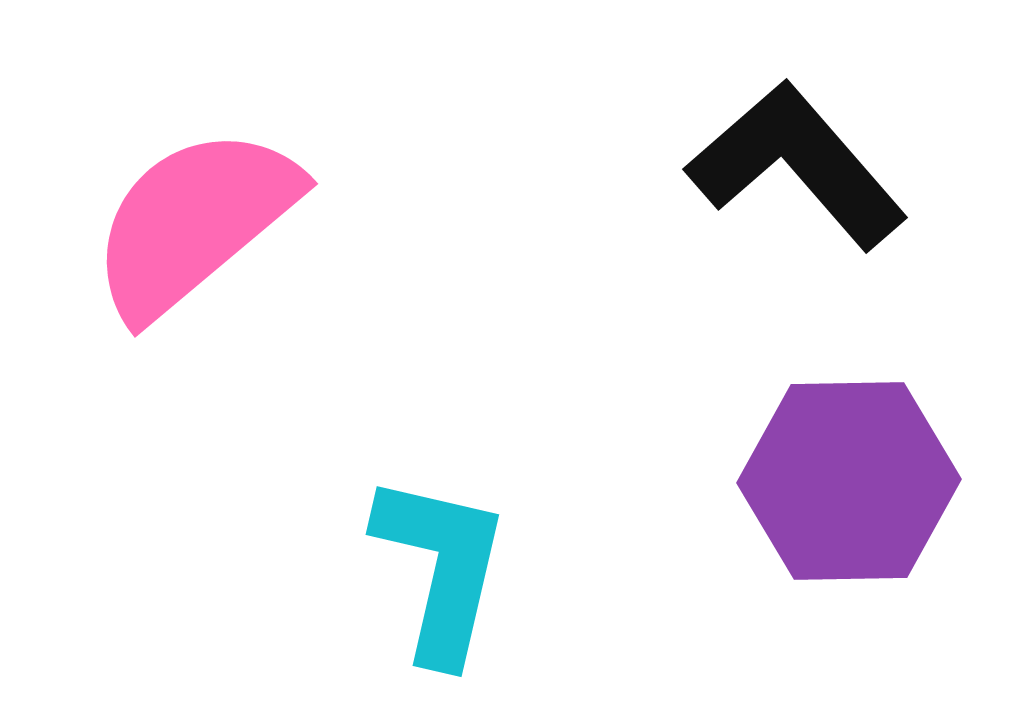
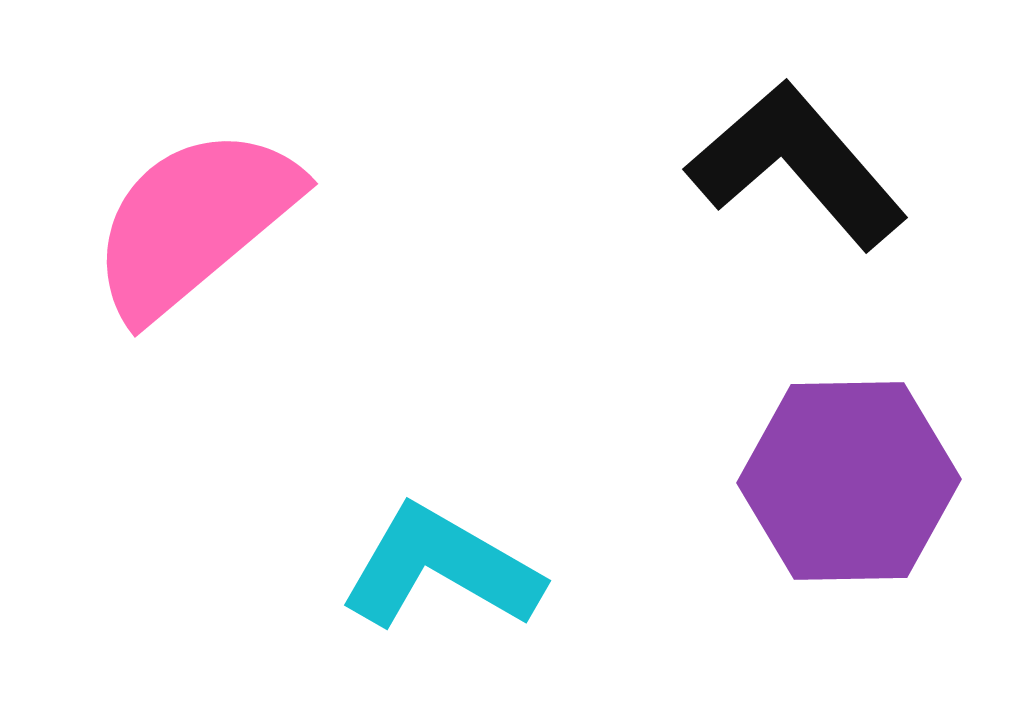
cyan L-shape: rotated 73 degrees counterclockwise
